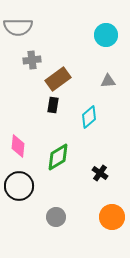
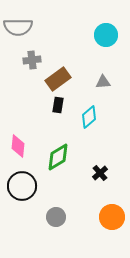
gray triangle: moved 5 px left, 1 px down
black rectangle: moved 5 px right
black cross: rotated 14 degrees clockwise
black circle: moved 3 px right
